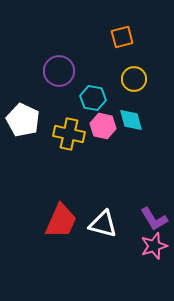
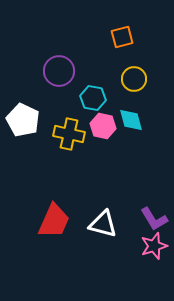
red trapezoid: moved 7 px left
